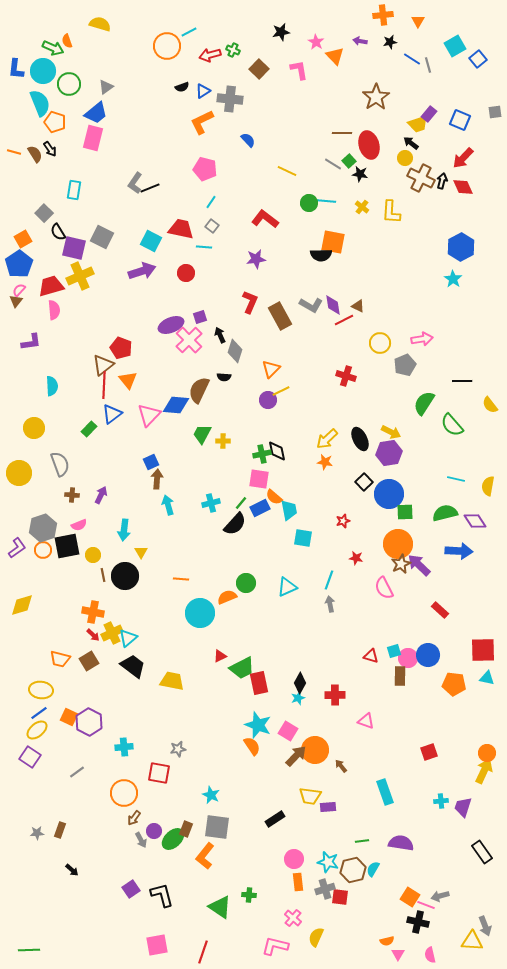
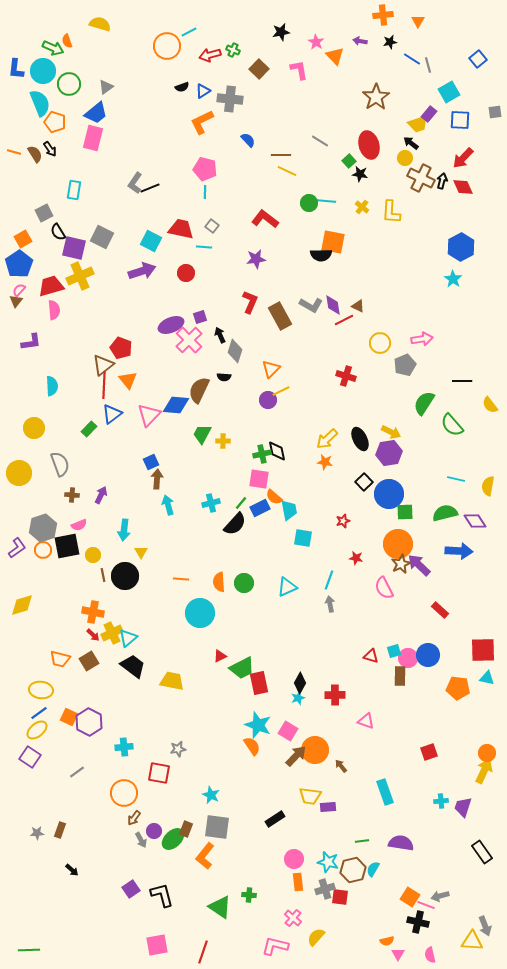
cyan square at (455, 46): moved 6 px left, 46 px down
blue square at (460, 120): rotated 20 degrees counterclockwise
brown line at (342, 133): moved 61 px left, 22 px down
gray line at (333, 164): moved 13 px left, 23 px up
cyan line at (211, 202): moved 6 px left, 10 px up; rotated 32 degrees counterclockwise
gray square at (44, 213): rotated 18 degrees clockwise
green circle at (246, 583): moved 2 px left
orange semicircle at (227, 597): moved 8 px left, 15 px up; rotated 72 degrees counterclockwise
orange pentagon at (454, 684): moved 4 px right, 4 px down
yellow semicircle at (316, 937): rotated 18 degrees clockwise
